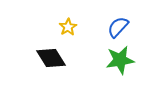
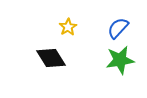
blue semicircle: moved 1 px down
